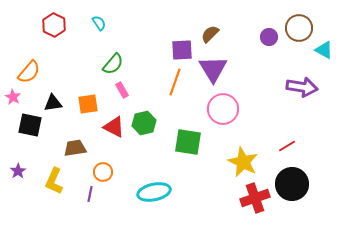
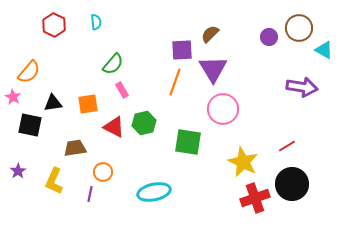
cyan semicircle: moved 3 px left, 1 px up; rotated 28 degrees clockwise
